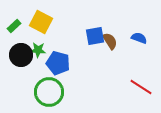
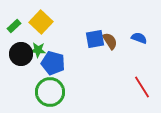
yellow square: rotated 15 degrees clockwise
blue square: moved 3 px down
black circle: moved 1 px up
blue pentagon: moved 5 px left
red line: moved 1 px right; rotated 25 degrees clockwise
green circle: moved 1 px right
